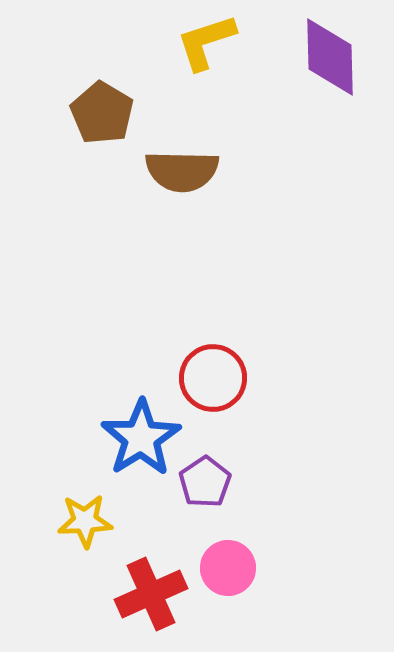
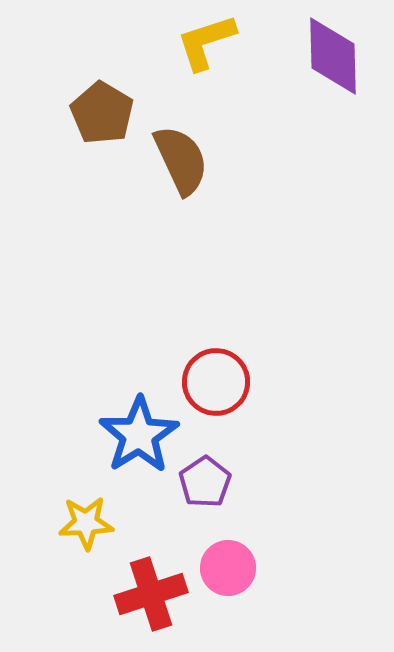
purple diamond: moved 3 px right, 1 px up
brown semicircle: moved 1 px left, 11 px up; rotated 116 degrees counterclockwise
red circle: moved 3 px right, 4 px down
blue star: moved 2 px left, 3 px up
yellow star: moved 1 px right, 2 px down
red cross: rotated 6 degrees clockwise
